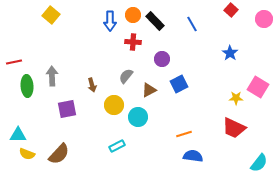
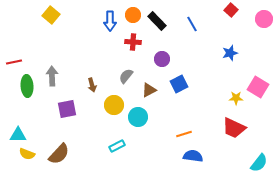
black rectangle: moved 2 px right
blue star: rotated 21 degrees clockwise
